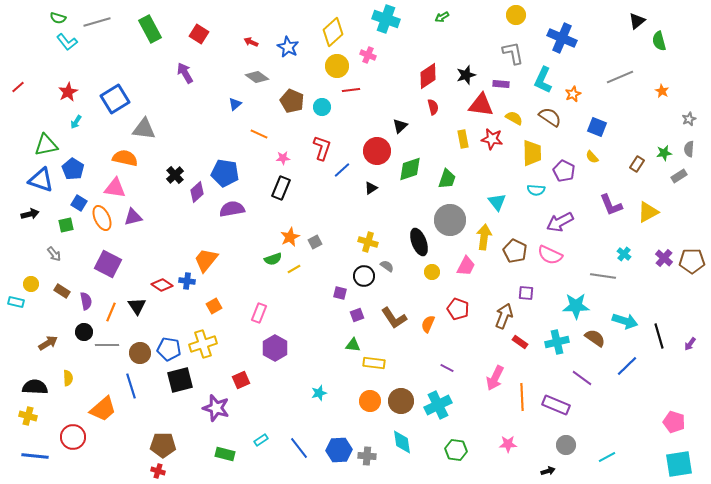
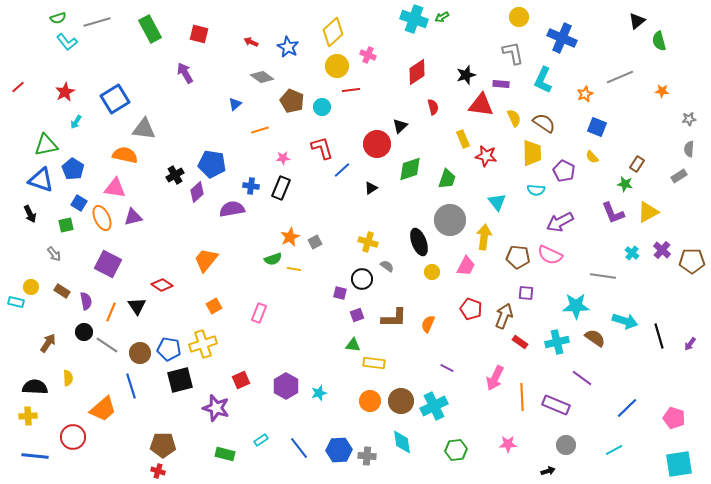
yellow circle at (516, 15): moved 3 px right, 2 px down
green semicircle at (58, 18): rotated 35 degrees counterclockwise
cyan cross at (386, 19): moved 28 px right
red square at (199, 34): rotated 18 degrees counterclockwise
red diamond at (428, 76): moved 11 px left, 4 px up
gray diamond at (257, 77): moved 5 px right
orange star at (662, 91): rotated 24 degrees counterclockwise
red star at (68, 92): moved 3 px left
orange star at (573, 94): moved 12 px right
brown semicircle at (550, 117): moved 6 px left, 6 px down
yellow semicircle at (514, 118): rotated 36 degrees clockwise
gray star at (689, 119): rotated 16 degrees clockwise
orange line at (259, 134): moved 1 px right, 4 px up; rotated 42 degrees counterclockwise
yellow rectangle at (463, 139): rotated 12 degrees counterclockwise
red star at (492, 139): moved 6 px left, 17 px down
red L-shape at (322, 148): rotated 35 degrees counterclockwise
red circle at (377, 151): moved 7 px up
green star at (664, 153): moved 39 px left, 31 px down; rotated 21 degrees clockwise
orange semicircle at (125, 158): moved 3 px up
blue pentagon at (225, 173): moved 13 px left, 9 px up
black cross at (175, 175): rotated 12 degrees clockwise
purple L-shape at (611, 205): moved 2 px right, 8 px down
black arrow at (30, 214): rotated 78 degrees clockwise
brown pentagon at (515, 251): moved 3 px right, 6 px down; rotated 20 degrees counterclockwise
cyan cross at (624, 254): moved 8 px right, 1 px up
purple cross at (664, 258): moved 2 px left, 8 px up
yellow line at (294, 269): rotated 40 degrees clockwise
black circle at (364, 276): moved 2 px left, 3 px down
blue cross at (187, 281): moved 64 px right, 95 px up
yellow circle at (31, 284): moved 3 px down
red pentagon at (458, 309): moved 13 px right
brown L-shape at (394, 318): rotated 56 degrees counterclockwise
brown arrow at (48, 343): rotated 24 degrees counterclockwise
gray line at (107, 345): rotated 35 degrees clockwise
purple hexagon at (275, 348): moved 11 px right, 38 px down
blue line at (627, 366): moved 42 px down
cyan cross at (438, 405): moved 4 px left, 1 px down
yellow cross at (28, 416): rotated 18 degrees counterclockwise
pink pentagon at (674, 422): moved 4 px up
green hexagon at (456, 450): rotated 15 degrees counterclockwise
cyan line at (607, 457): moved 7 px right, 7 px up
